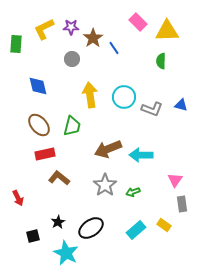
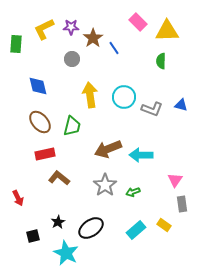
brown ellipse: moved 1 px right, 3 px up
